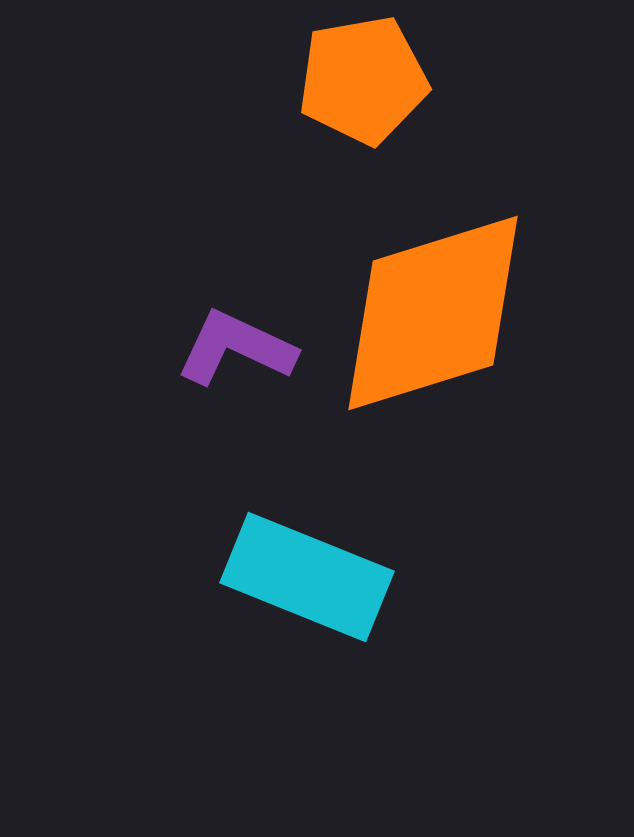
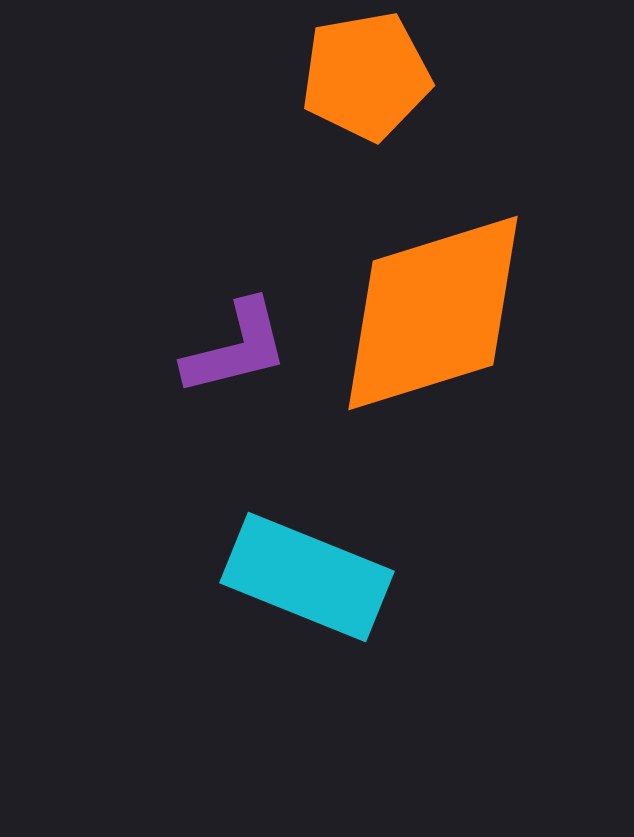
orange pentagon: moved 3 px right, 4 px up
purple L-shape: rotated 141 degrees clockwise
